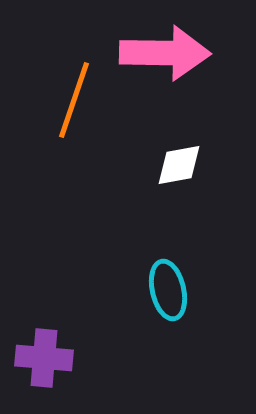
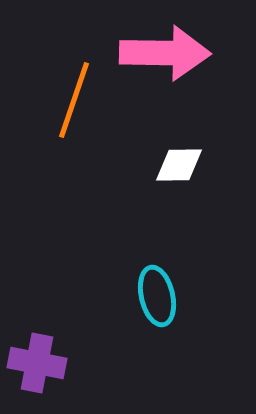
white diamond: rotated 9 degrees clockwise
cyan ellipse: moved 11 px left, 6 px down
purple cross: moved 7 px left, 5 px down; rotated 6 degrees clockwise
